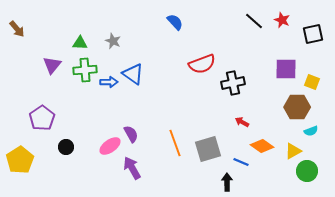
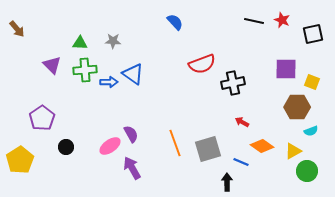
black line: rotated 30 degrees counterclockwise
gray star: rotated 21 degrees counterclockwise
purple triangle: rotated 24 degrees counterclockwise
